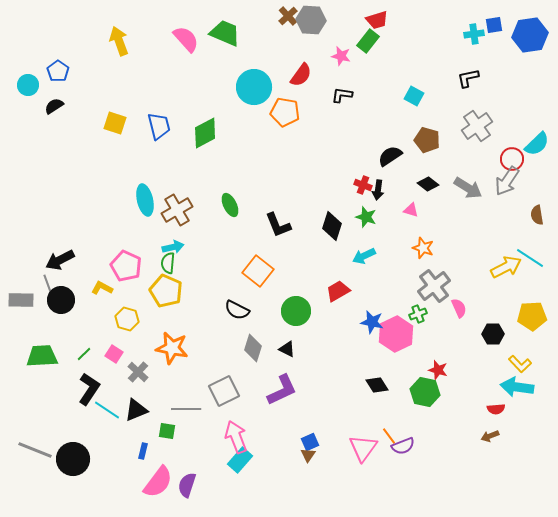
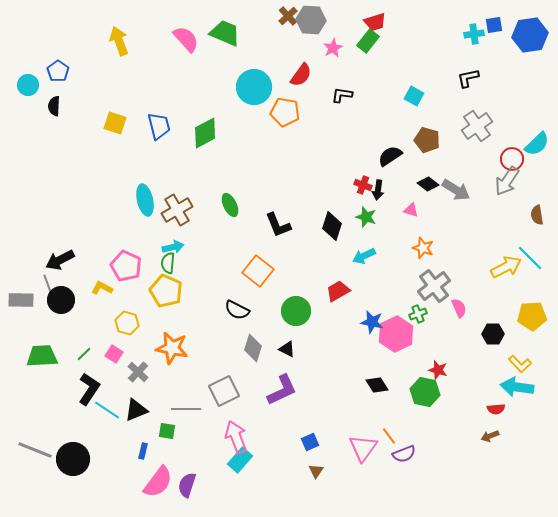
red trapezoid at (377, 20): moved 2 px left, 2 px down
pink star at (341, 56): moved 8 px left, 8 px up; rotated 30 degrees clockwise
black semicircle at (54, 106): rotated 54 degrees counterclockwise
gray arrow at (468, 188): moved 12 px left, 2 px down
cyan line at (530, 258): rotated 12 degrees clockwise
yellow hexagon at (127, 319): moved 4 px down
purple semicircle at (403, 446): moved 1 px right, 8 px down
brown triangle at (308, 455): moved 8 px right, 16 px down
